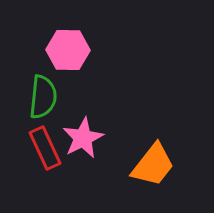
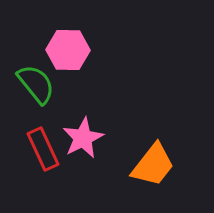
green semicircle: moved 7 px left, 13 px up; rotated 45 degrees counterclockwise
red rectangle: moved 2 px left, 1 px down
